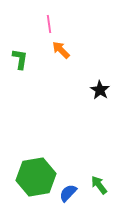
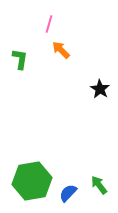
pink line: rotated 24 degrees clockwise
black star: moved 1 px up
green hexagon: moved 4 px left, 4 px down
